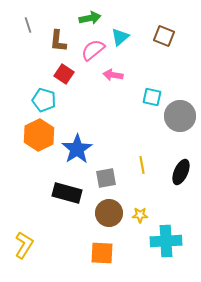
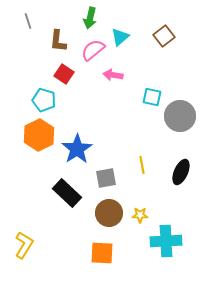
green arrow: rotated 115 degrees clockwise
gray line: moved 4 px up
brown square: rotated 30 degrees clockwise
black rectangle: rotated 28 degrees clockwise
